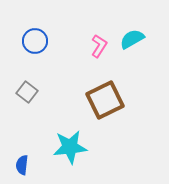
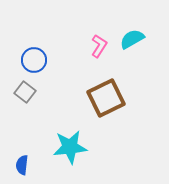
blue circle: moved 1 px left, 19 px down
gray square: moved 2 px left
brown square: moved 1 px right, 2 px up
